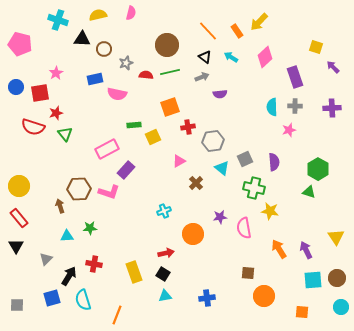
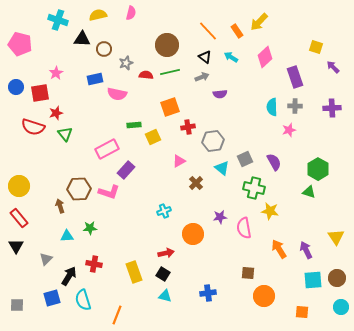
purple semicircle at (274, 162): rotated 24 degrees counterclockwise
cyan triangle at (165, 296): rotated 24 degrees clockwise
blue cross at (207, 298): moved 1 px right, 5 px up
